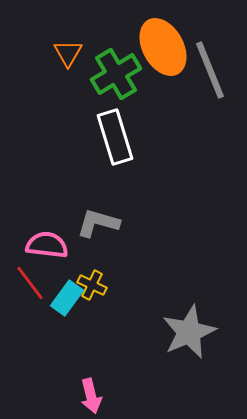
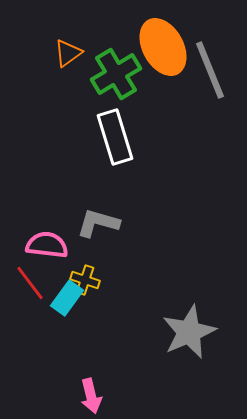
orange triangle: rotated 24 degrees clockwise
yellow cross: moved 7 px left, 5 px up; rotated 8 degrees counterclockwise
